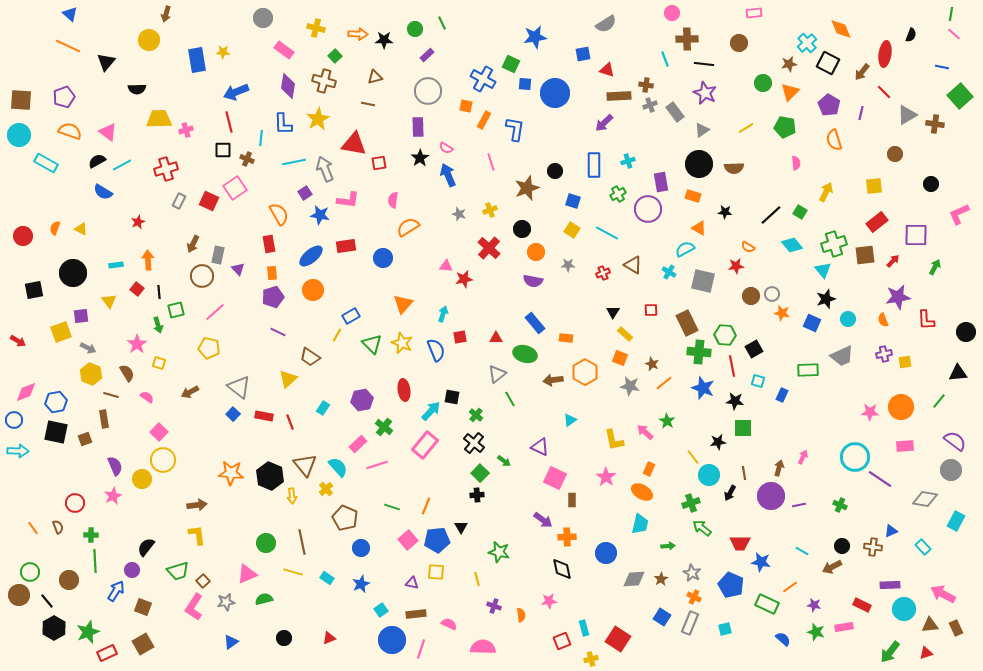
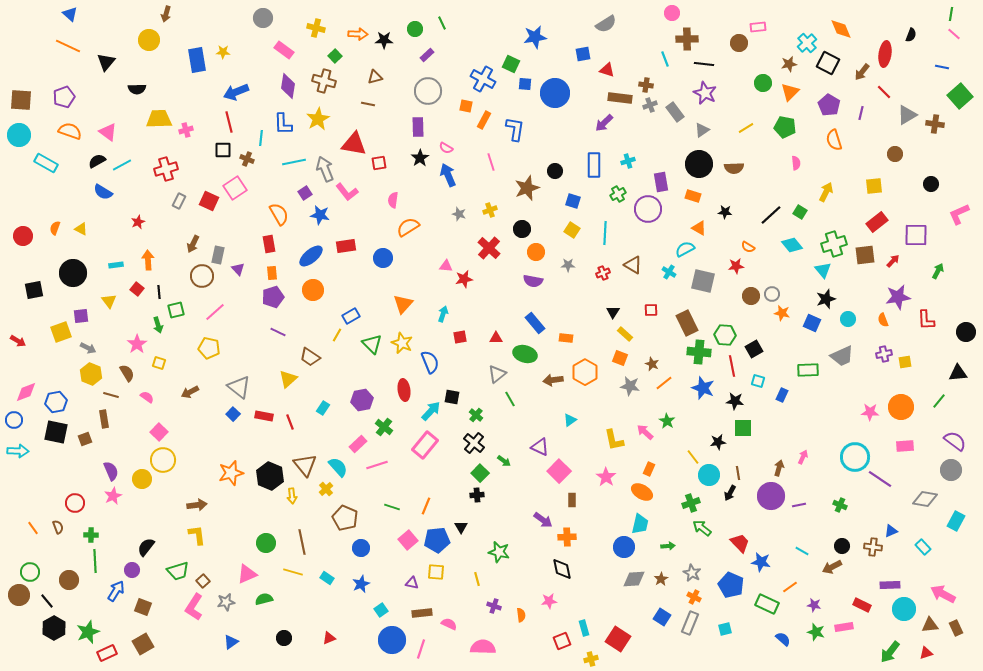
pink rectangle at (754, 13): moved 4 px right, 14 px down
brown rectangle at (619, 96): moved 1 px right, 2 px down; rotated 10 degrees clockwise
pink L-shape at (348, 200): moved 1 px left, 8 px up; rotated 45 degrees clockwise
cyan line at (607, 233): moved 2 px left; rotated 65 degrees clockwise
green arrow at (935, 267): moved 3 px right, 4 px down
blue semicircle at (436, 350): moved 6 px left, 12 px down
purple semicircle at (115, 466): moved 4 px left, 5 px down
orange star at (231, 473): rotated 20 degrees counterclockwise
brown line at (744, 473): moved 6 px left
pink square at (555, 478): moved 4 px right, 7 px up; rotated 20 degrees clockwise
red trapezoid at (740, 543): rotated 135 degrees counterclockwise
blue circle at (606, 553): moved 18 px right, 6 px up
brown rectangle at (416, 614): moved 6 px right, 1 px up
